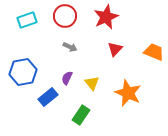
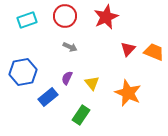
red triangle: moved 13 px right
